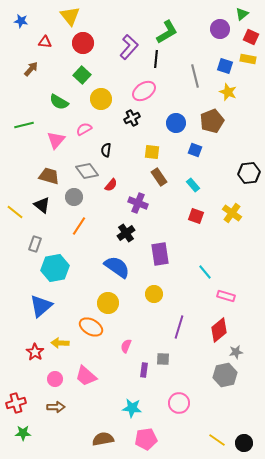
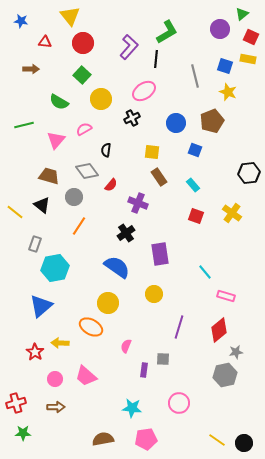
brown arrow at (31, 69): rotated 49 degrees clockwise
